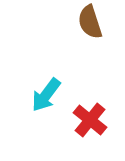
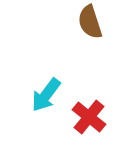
red cross: moved 1 px left, 3 px up
